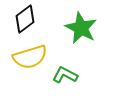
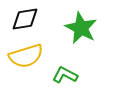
black diamond: rotated 28 degrees clockwise
yellow semicircle: moved 4 px left, 1 px up
